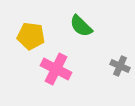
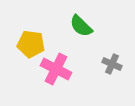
yellow pentagon: moved 8 px down
gray cross: moved 8 px left, 2 px up
